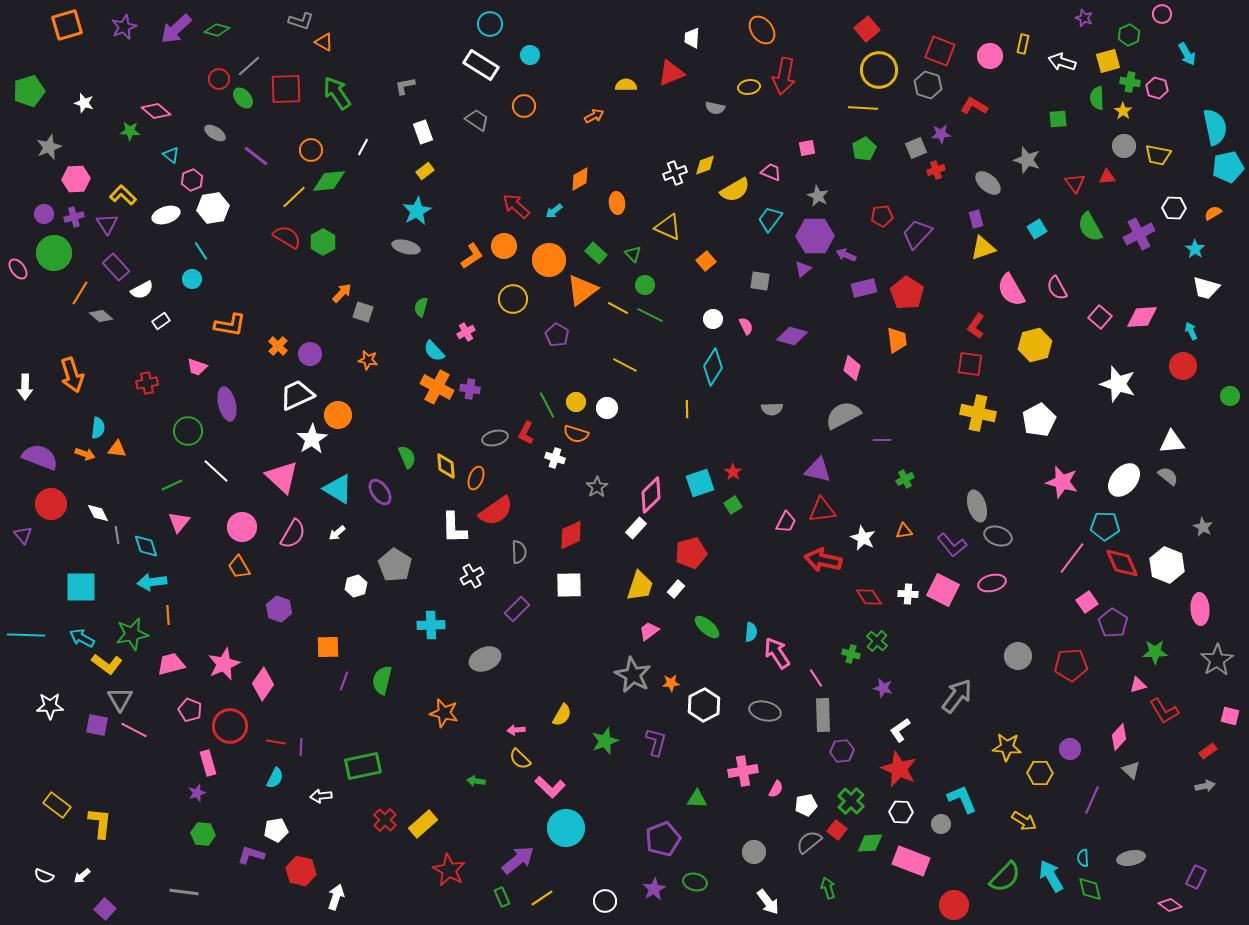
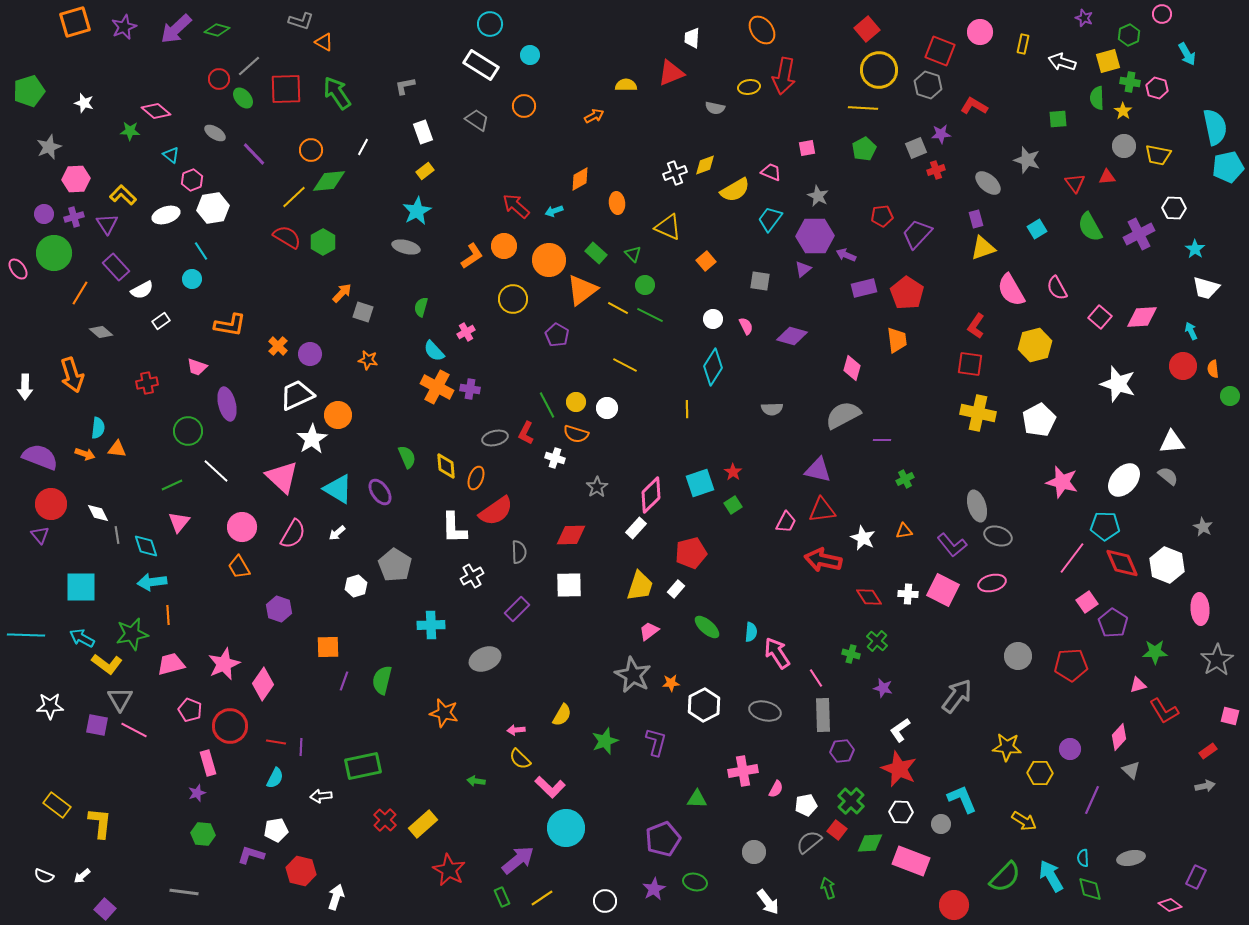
orange square at (67, 25): moved 8 px right, 3 px up
pink circle at (990, 56): moved 10 px left, 24 px up
purple line at (256, 156): moved 2 px left, 2 px up; rotated 8 degrees clockwise
cyan arrow at (554, 211): rotated 18 degrees clockwise
orange semicircle at (1213, 213): moved 156 px down; rotated 66 degrees counterclockwise
gray diamond at (101, 316): moved 16 px down
purple triangle at (23, 535): moved 17 px right
red diamond at (571, 535): rotated 24 degrees clockwise
